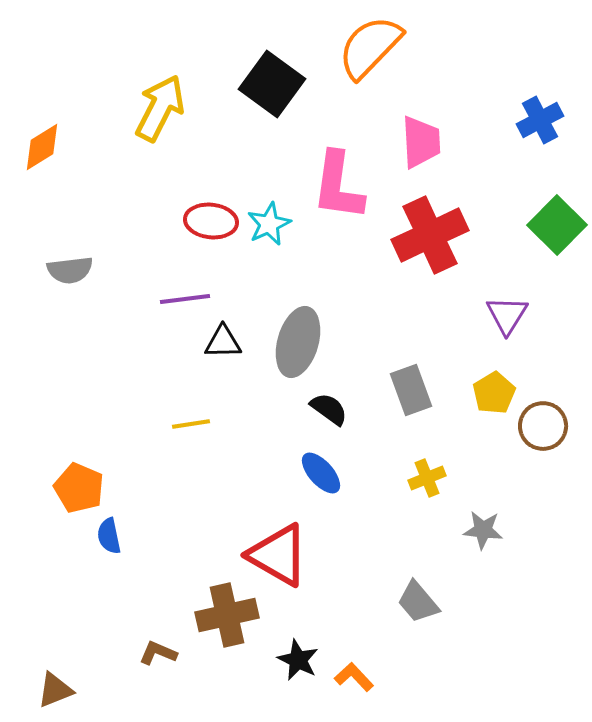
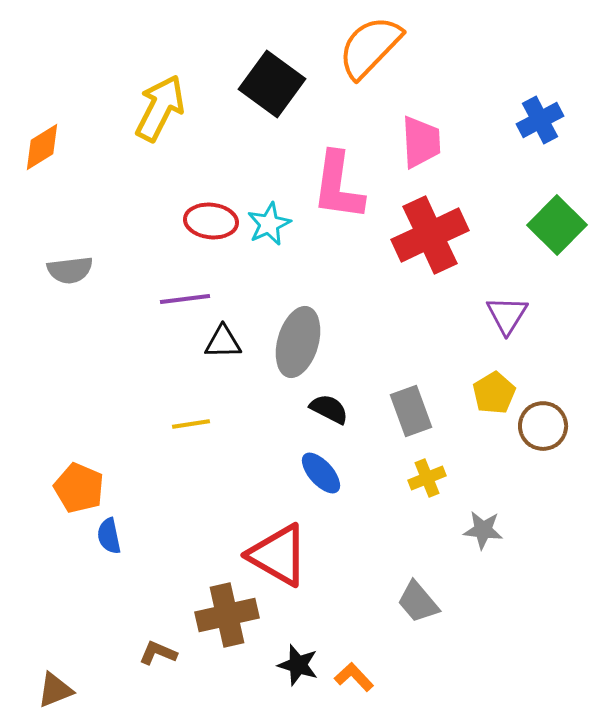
gray rectangle: moved 21 px down
black semicircle: rotated 9 degrees counterclockwise
black star: moved 5 px down; rotated 9 degrees counterclockwise
